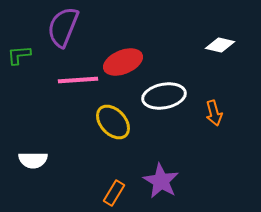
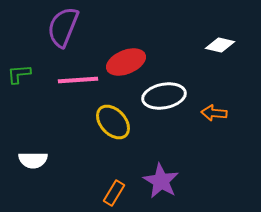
green L-shape: moved 19 px down
red ellipse: moved 3 px right
orange arrow: rotated 110 degrees clockwise
